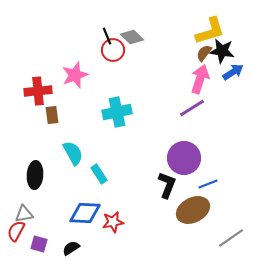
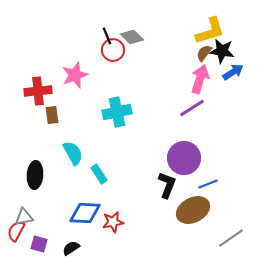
gray triangle: moved 3 px down
